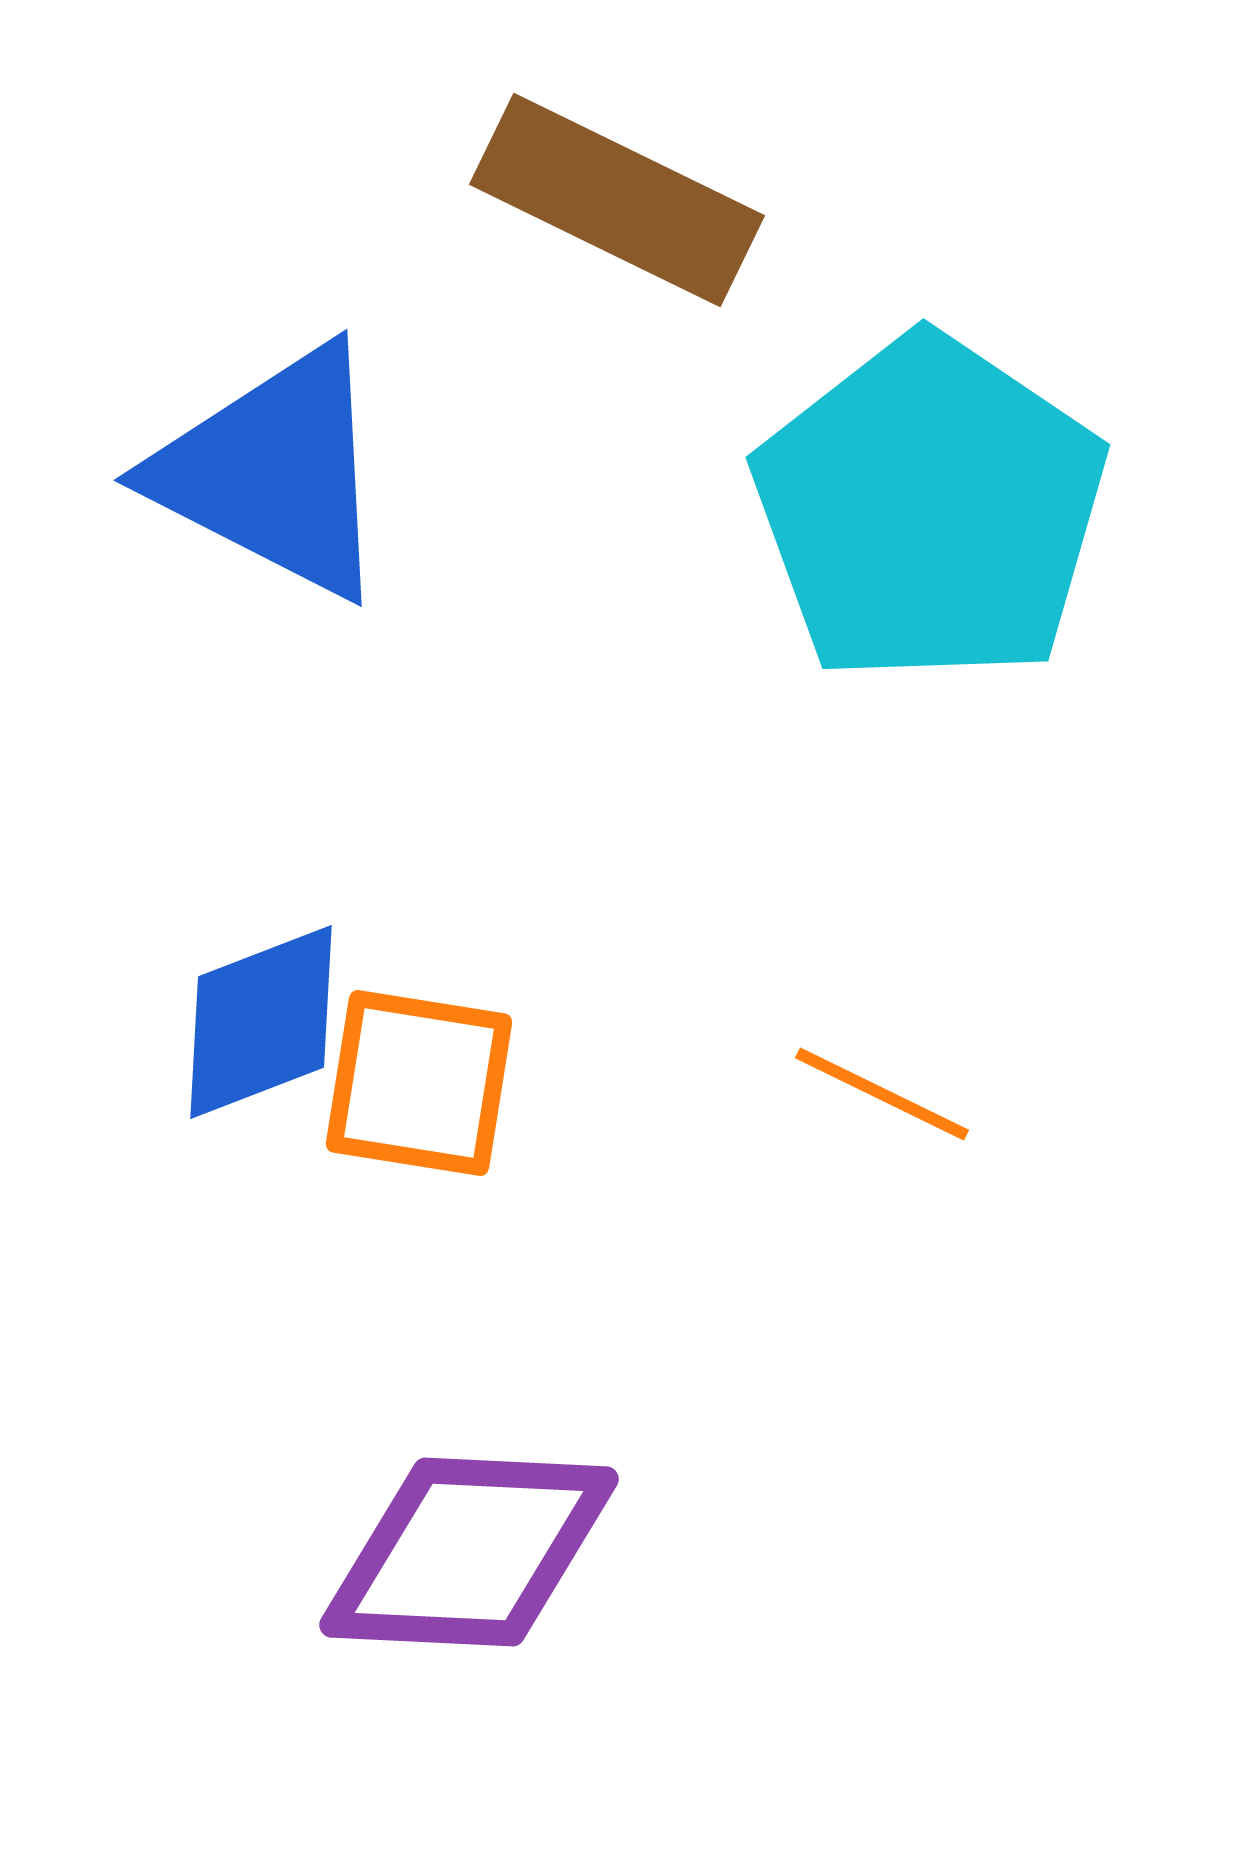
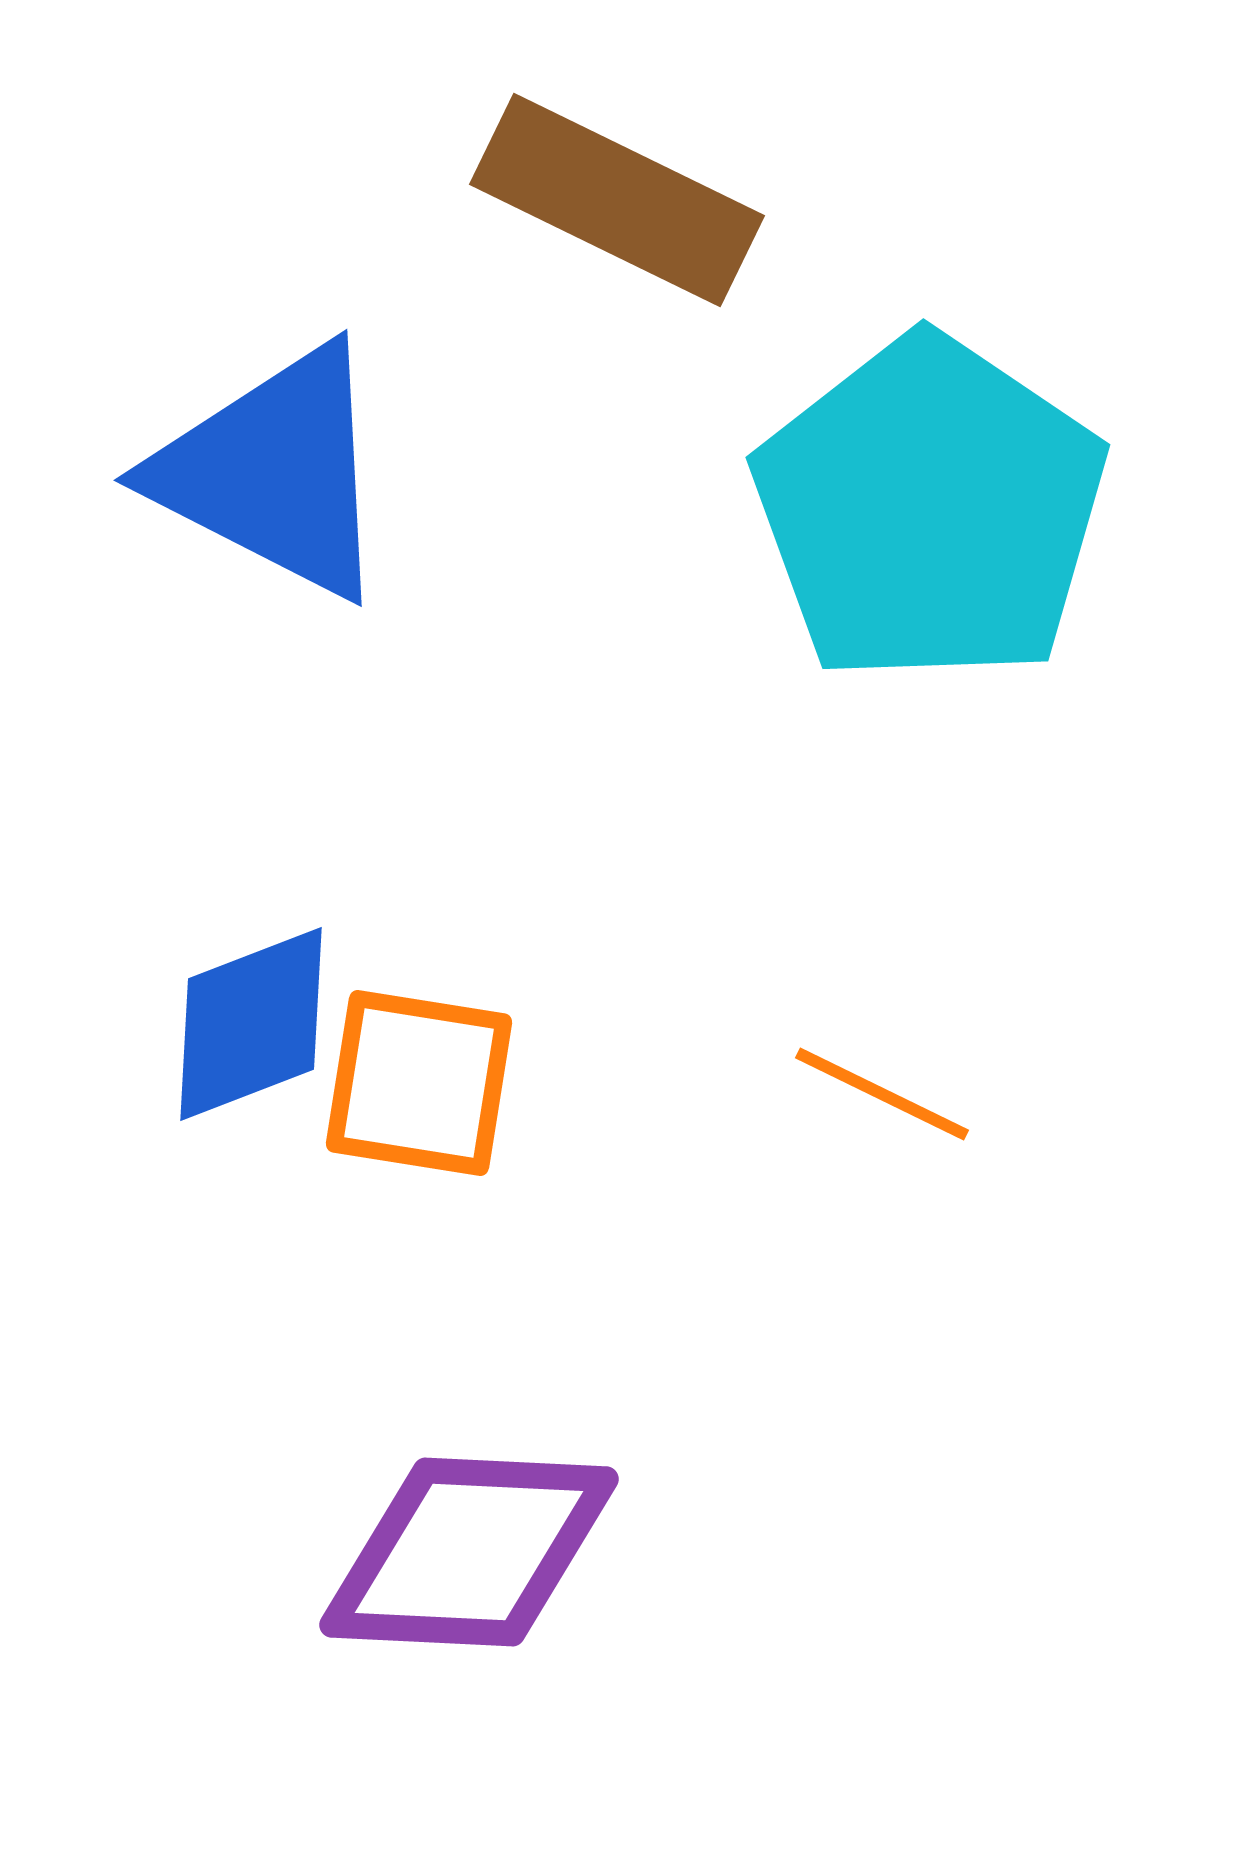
blue diamond: moved 10 px left, 2 px down
